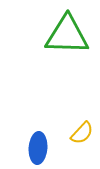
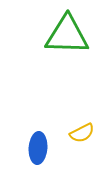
yellow semicircle: rotated 20 degrees clockwise
